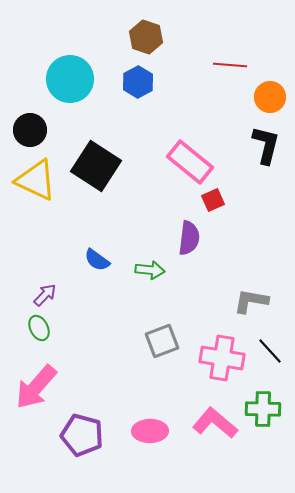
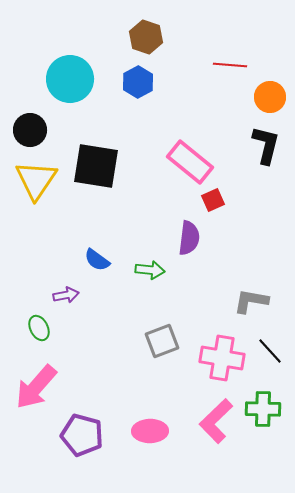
black square: rotated 24 degrees counterclockwise
yellow triangle: rotated 39 degrees clockwise
purple arrow: moved 21 px right; rotated 35 degrees clockwise
pink L-shape: moved 1 px right, 2 px up; rotated 84 degrees counterclockwise
